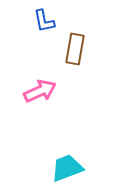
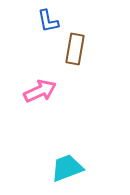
blue L-shape: moved 4 px right
